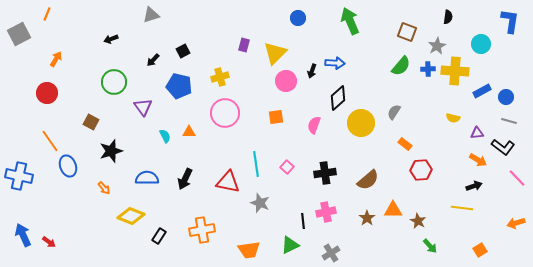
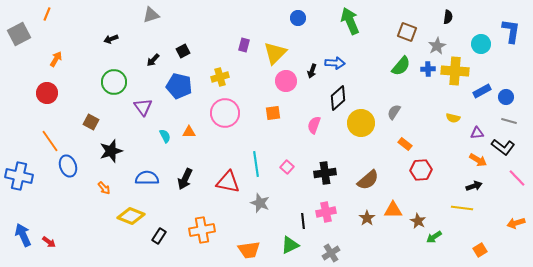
blue L-shape at (510, 21): moved 1 px right, 10 px down
orange square at (276, 117): moved 3 px left, 4 px up
green arrow at (430, 246): moved 4 px right, 9 px up; rotated 98 degrees clockwise
